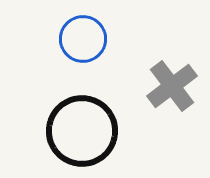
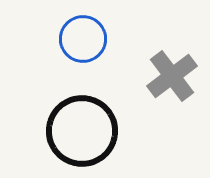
gray cross: moved 10 px up
